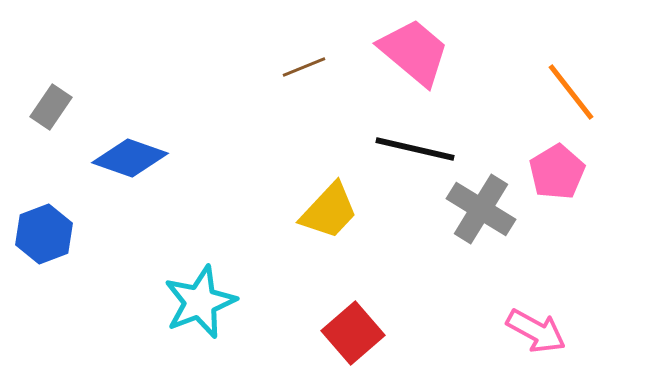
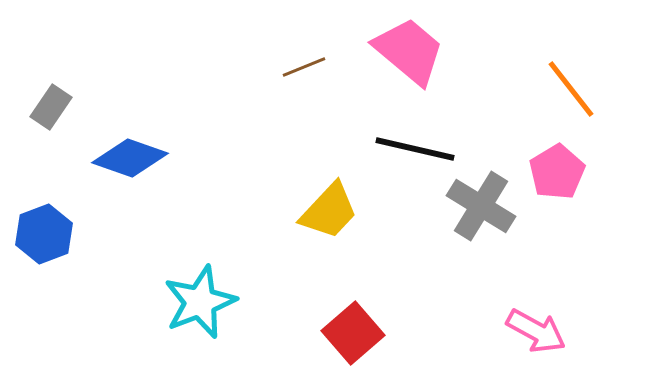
pink trapezoid: moved 5 px left, 1 px up
orange line: moved 3 px up
gray cross: moved 3 px up
